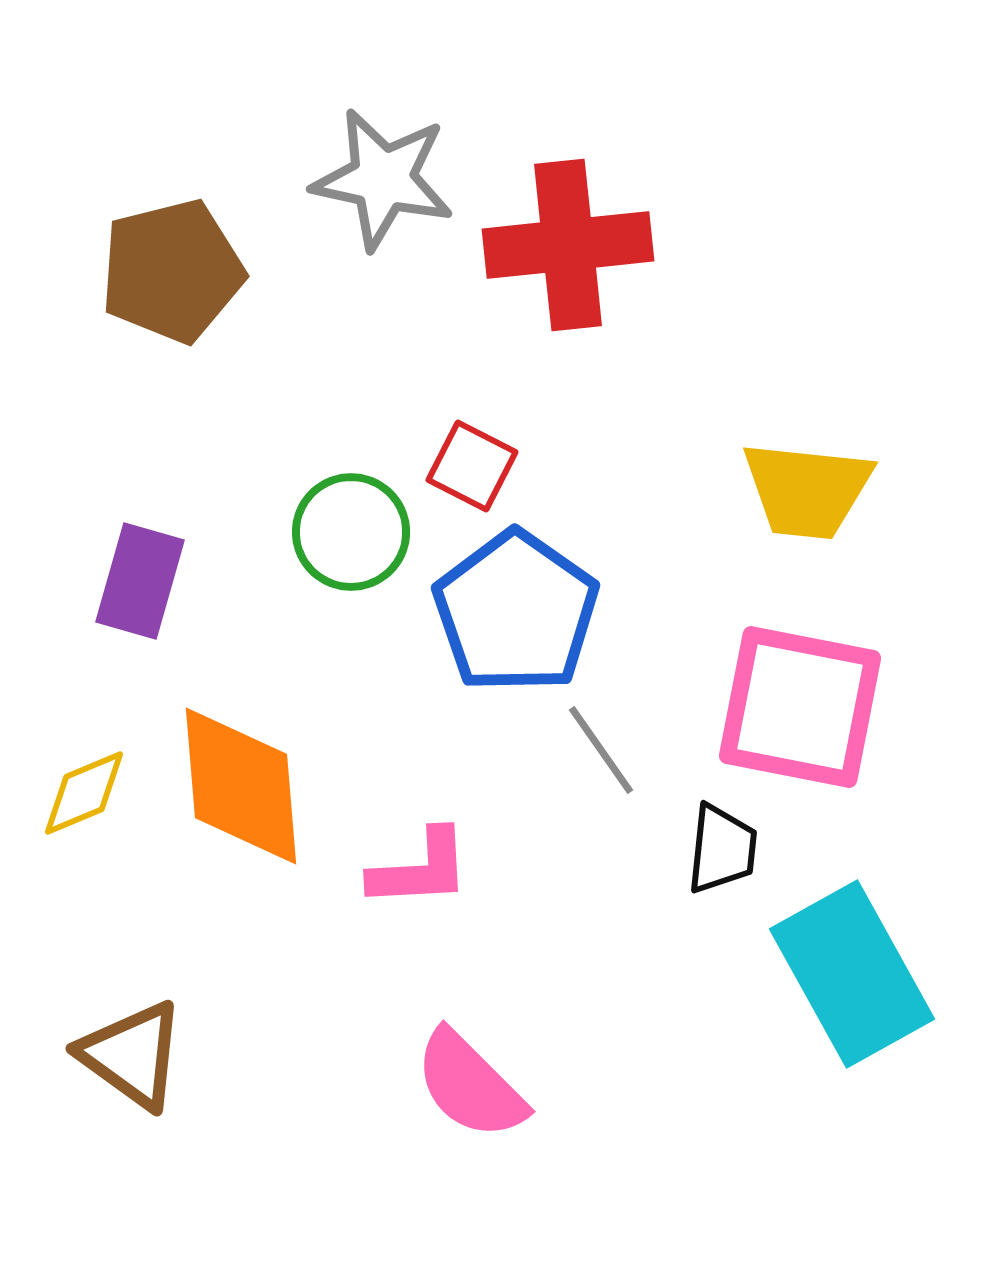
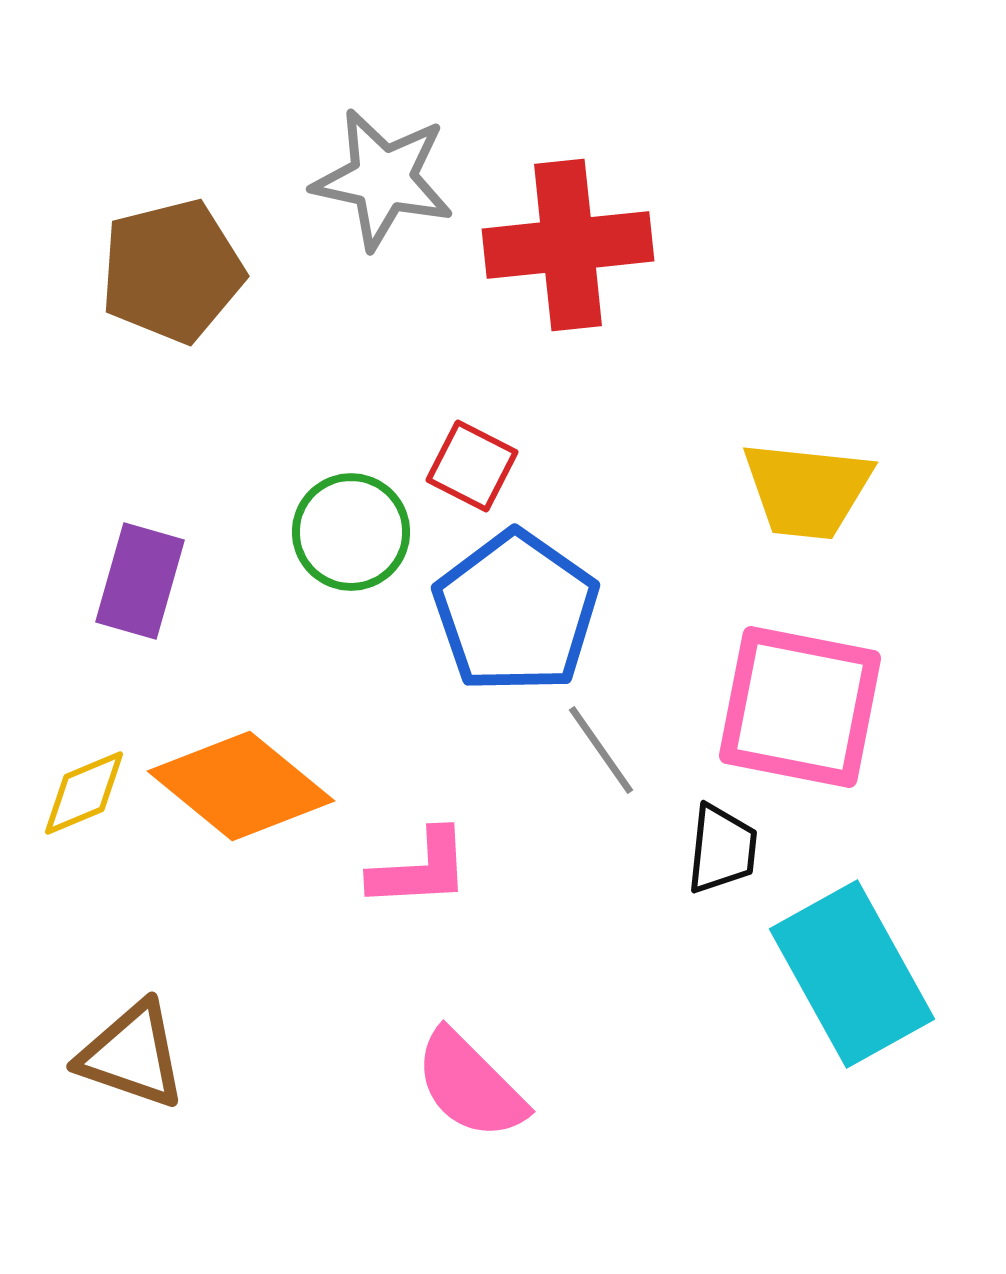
orange diamond: rotated 46 degrees counterclockwise
brown triangle: rotated 17 degrees counterclockwise
